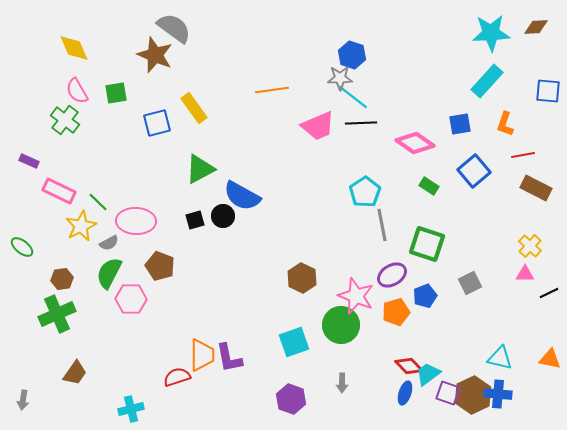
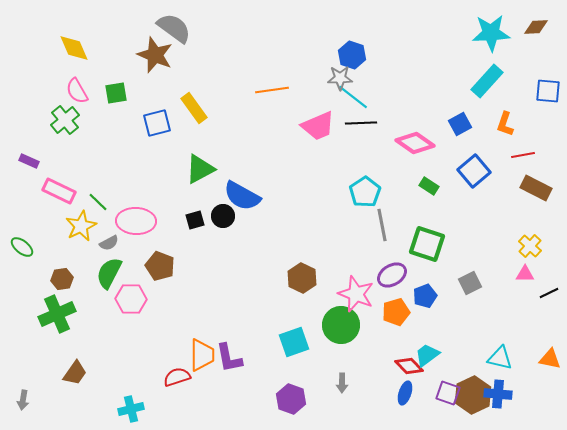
green cross at (65, 120): rotated 12 degrees clockwise
blue square at (460, 124): rotated 20 degrees counterclockwise
pink star at (356, 296): moved 2 px up
cyan trapezoid at (428, 374): moved 1 px left, 19 px up
